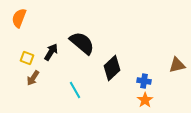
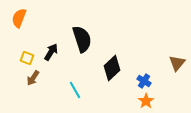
black semicircle: moved 4 px up; rotated 32 degrees clockwise
brown triangle: moved 2 px up; rotated 36 degrees counterclockwise
blue cross: rotated 24 degrees clockwise
orange star: moved 1 px right, 1 px down
